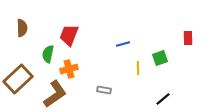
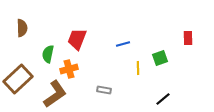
red trapezoid: moved 8 px right, 4 px down
